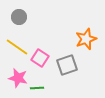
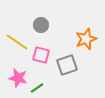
gray circle: moved 22 px right, 8 px down
yellow line: moved 5 px up
pink square: moved 1 px right, 3 px up; rotated 18 degrees counterclockwise
green line: rotated 32 degrees counterclockwise
